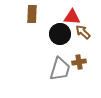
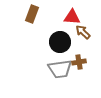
brown rectangle: rotated 18 degrees clockwise
black circle: moved 8 px down
gray trapezoid: rotated 65 degrees clockwise
